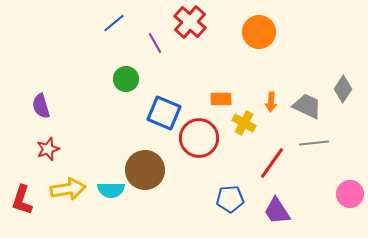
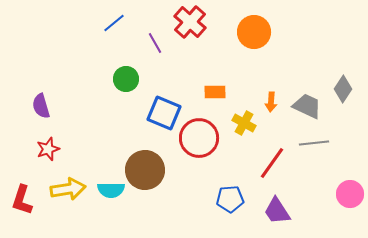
orange circle: moved 5 px left
orange rectangle: moved 6 px left, 7 px up
